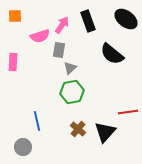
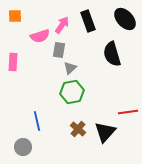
black ellipse: moved 1 px left; rotated 10 degrees clockwise
black semicircle: rotated 35 degrees clockwise
